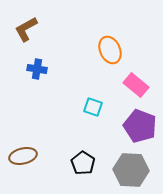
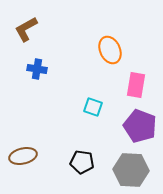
pink rectangle: rotated 60 degrees clockwise
black pentagon: moved 1 px left, 1 px up; rotated 25 degrees counterclockwise
